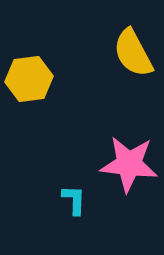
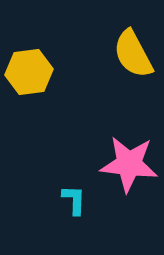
yellow semicircle: moved 1 px down
yellow hexagon: moved 7 px up
